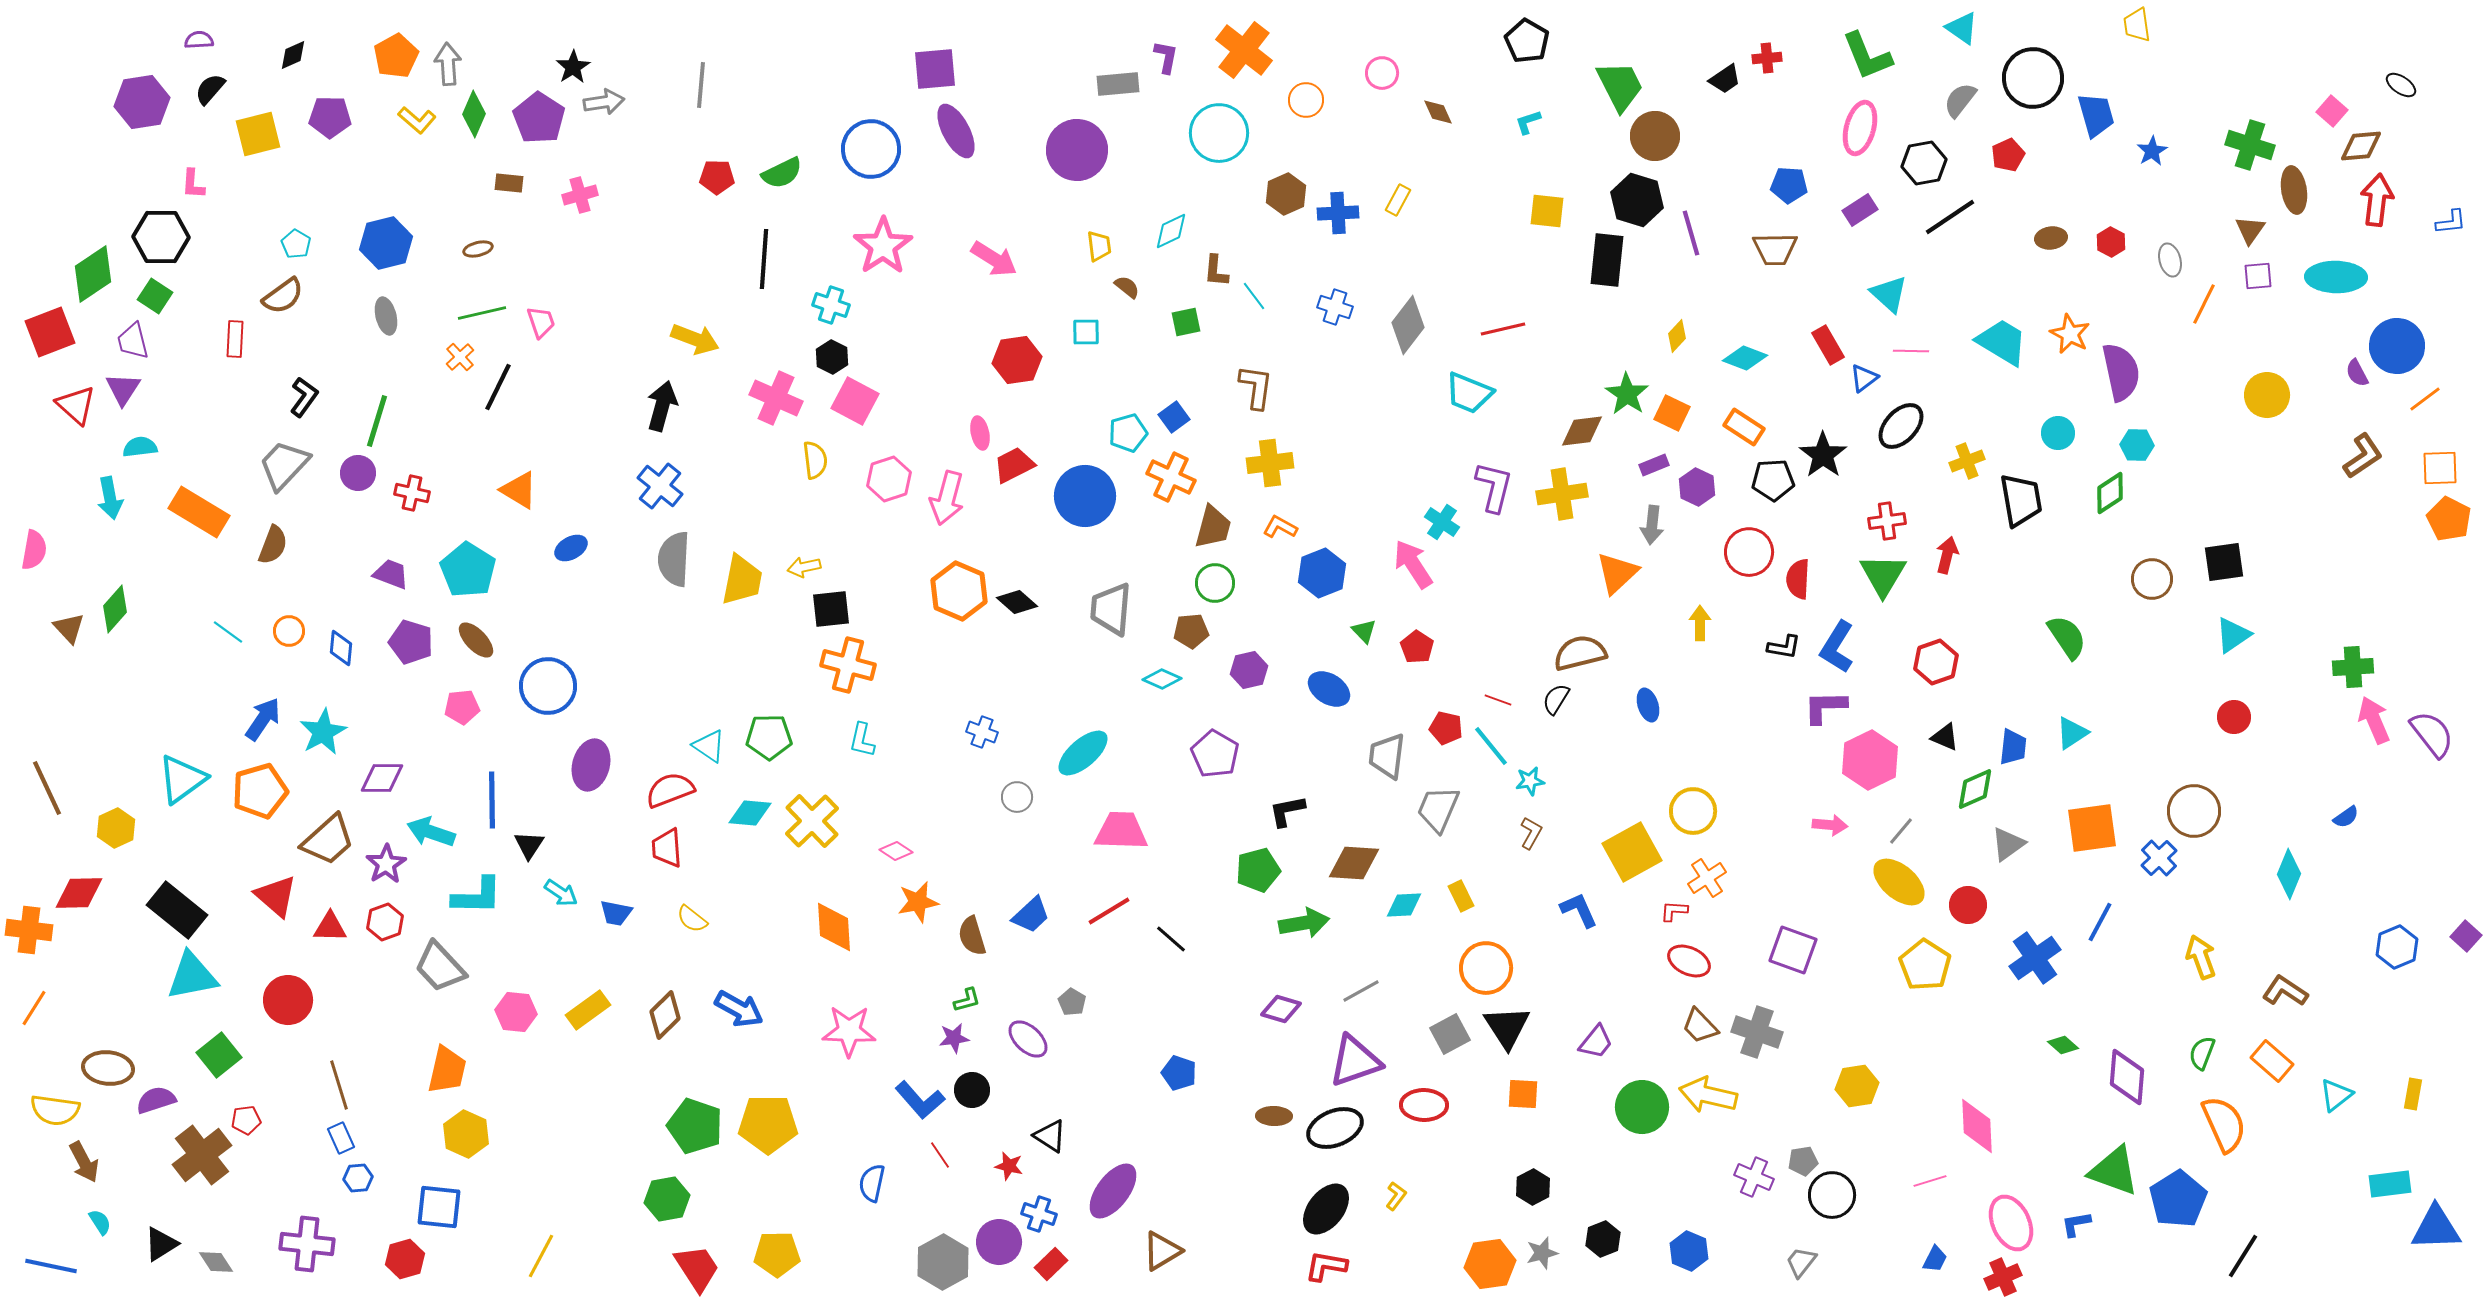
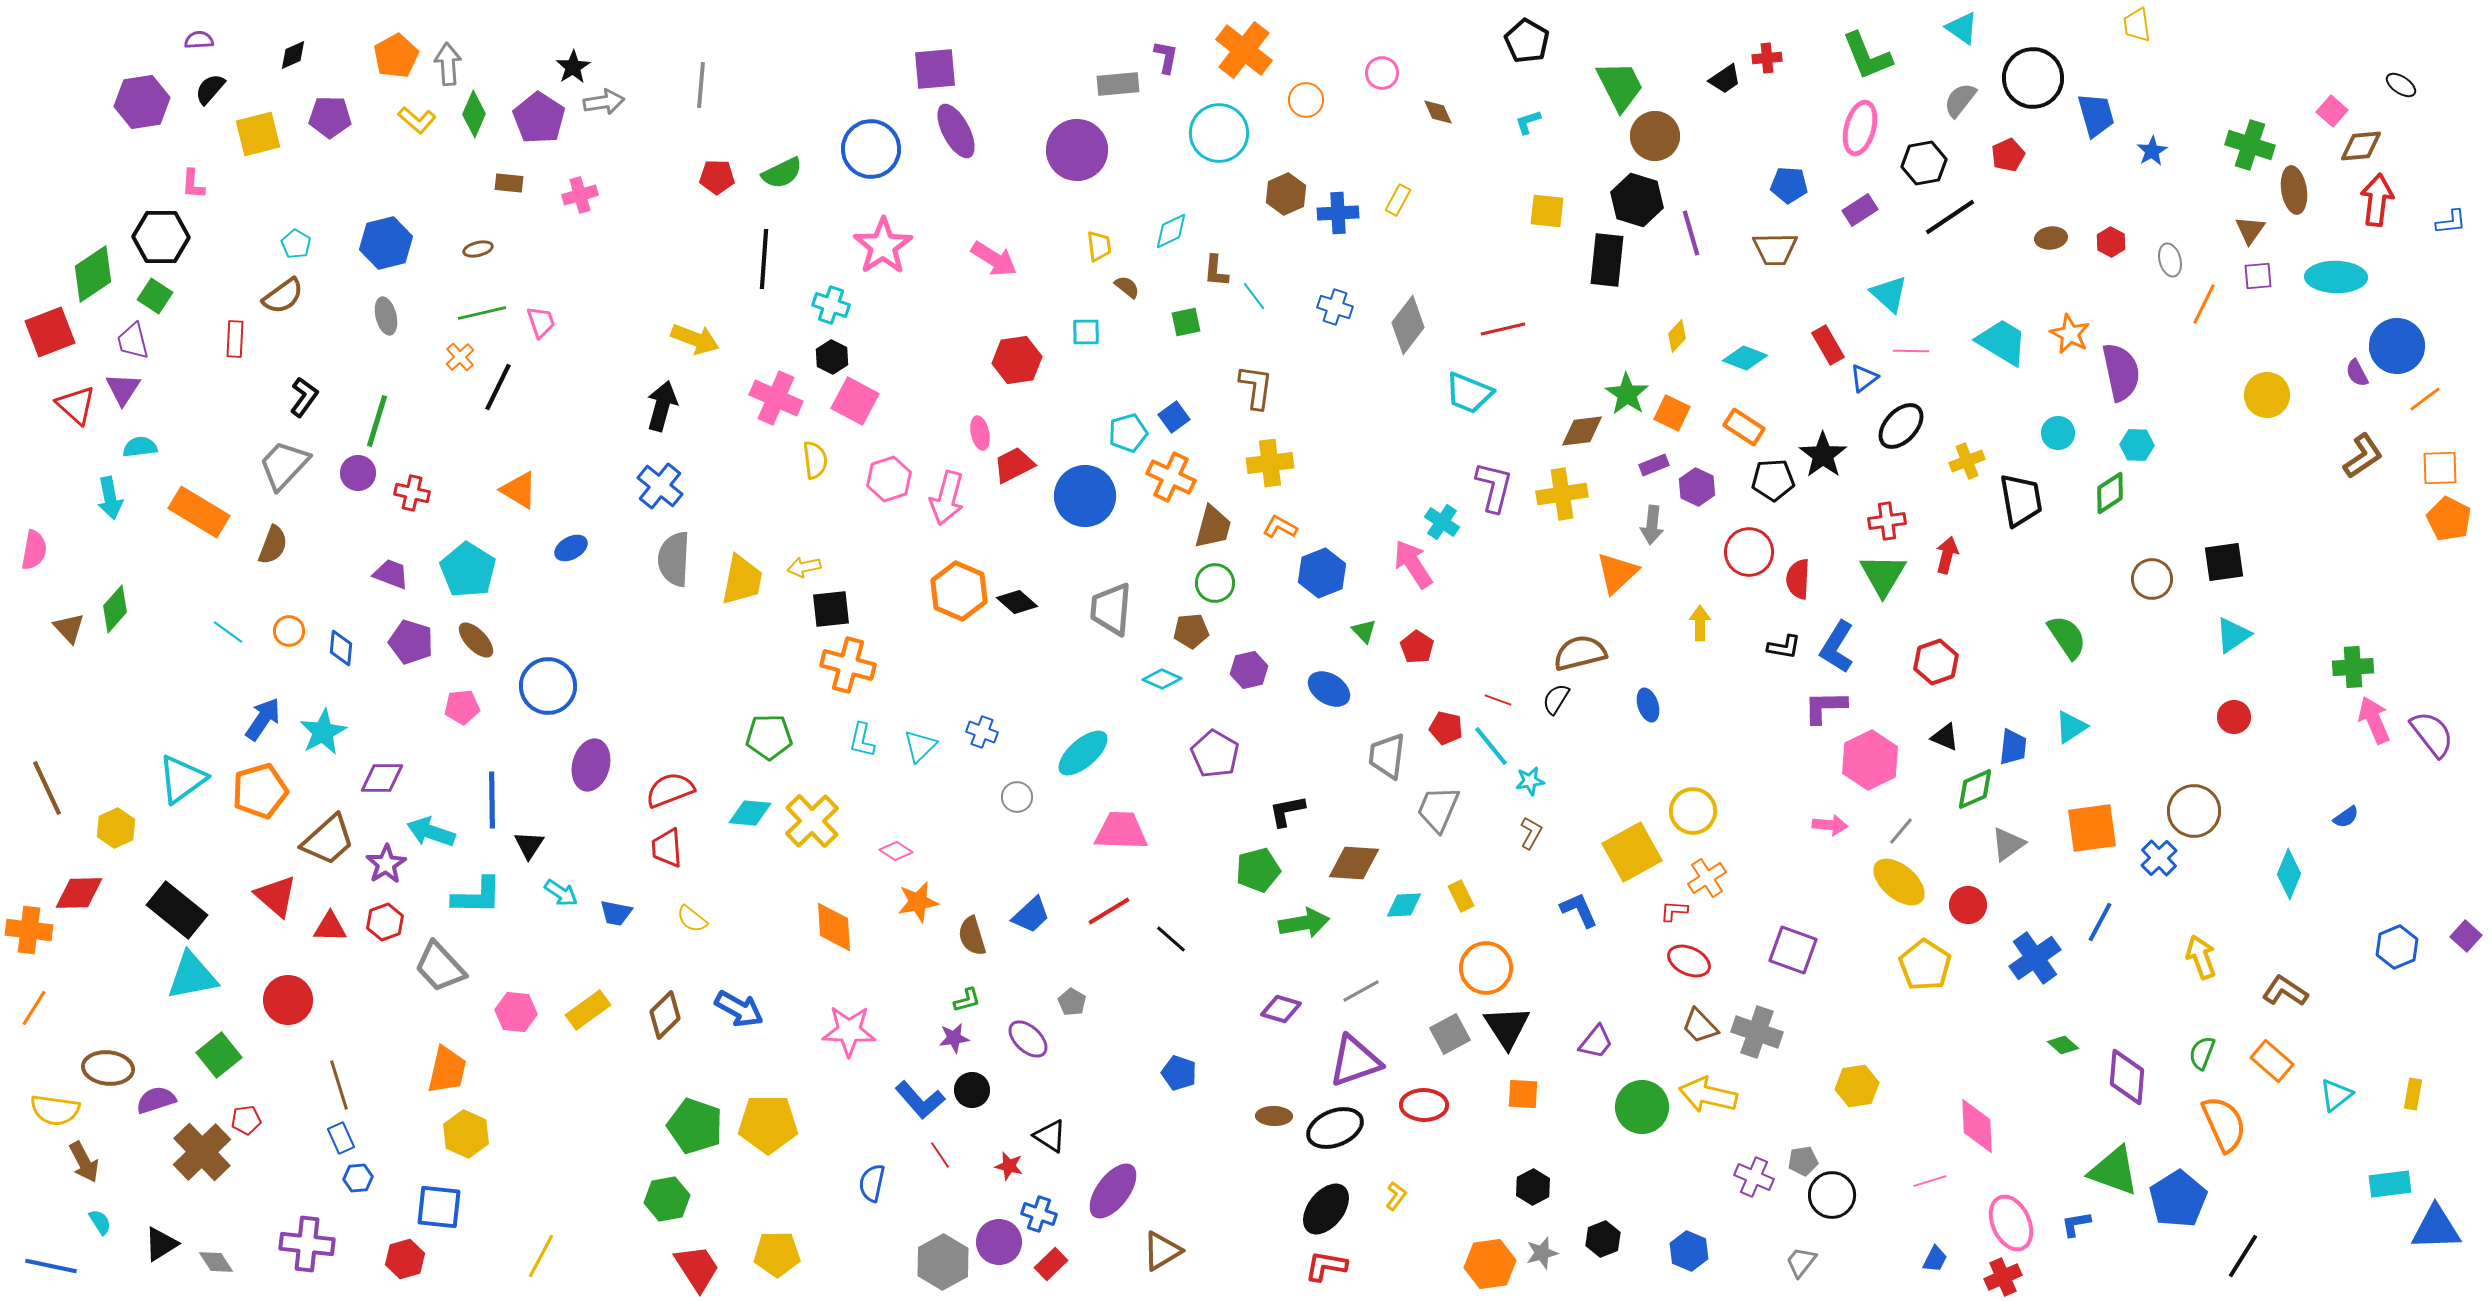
cyan triangle at (2072, 733): moved 1 px left, 6 px up
cyan triangle at (709, 746): moved 211 px right; rotated 42 degrees clockwise
brown cross at (202, 1155): moved 3 px up; rotated 6 degrees counterclockwise
